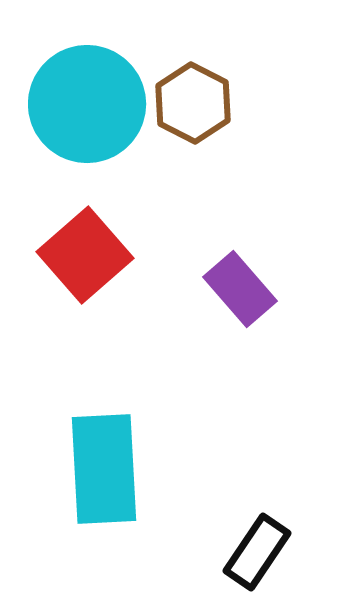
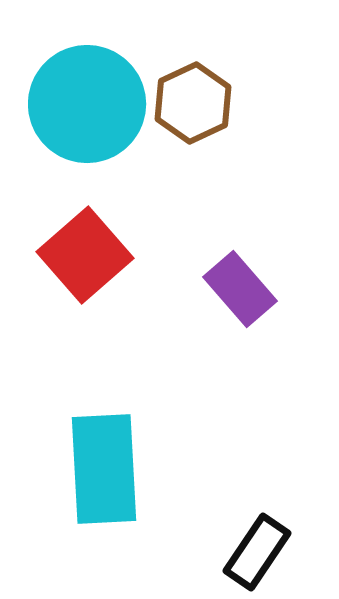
brown hexagon: rotated 8 degrees clockwise
